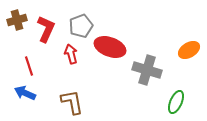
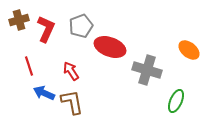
brown cross: moved 2 px right
orange ellipse: rotated 70 degrees clockwise
red arrow: moved 17 px down; rotated 18 degrees counterclockwise
blue arrow: moved 19 px right
green ellipse: moved 1 px up
